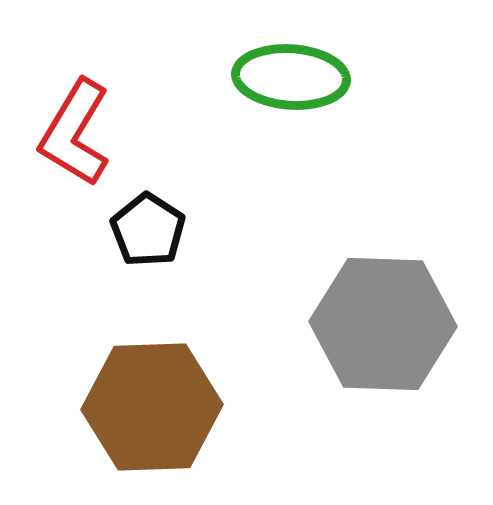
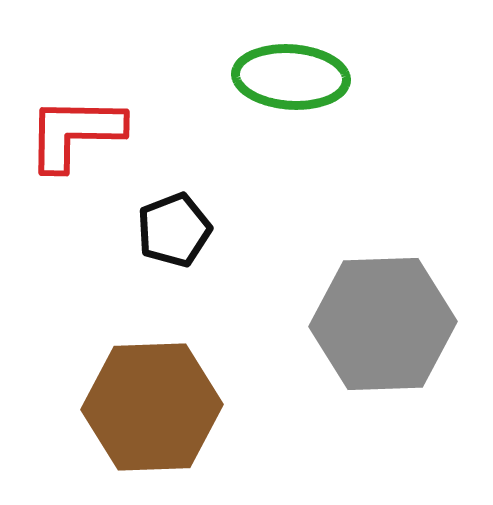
red L-shape: rotated 60 degrees clockwise
black pentagon: moved 26 px right; rotated 18 degrees clockwise
gray hexagon: rotated 4 degrees counterclockwise
